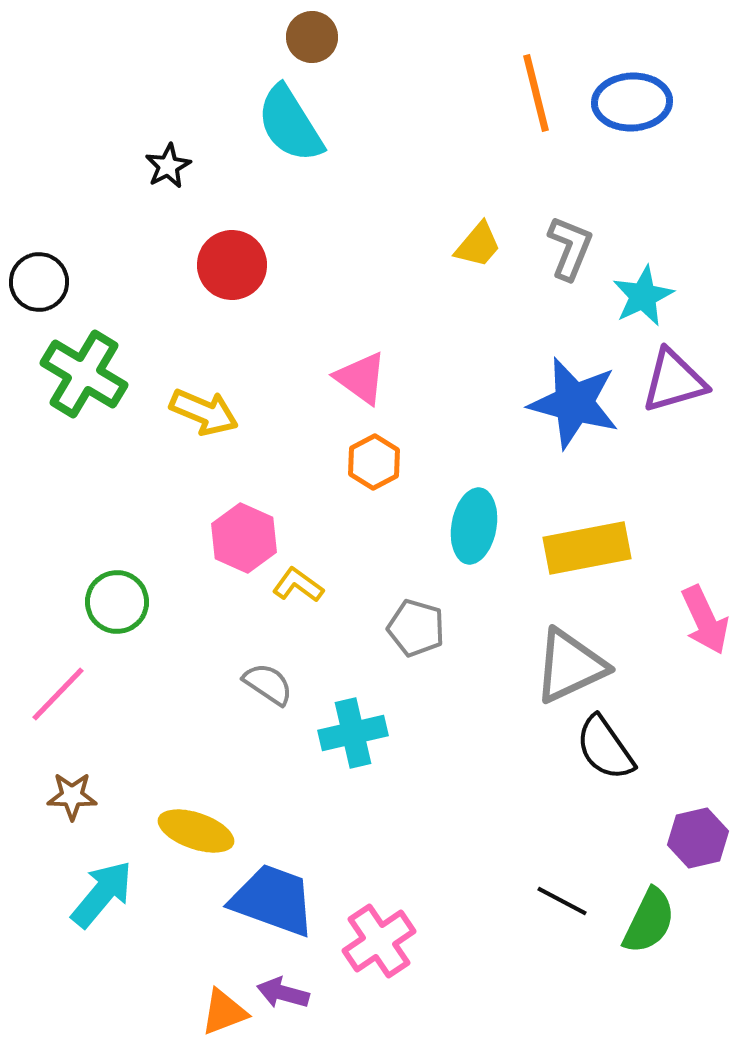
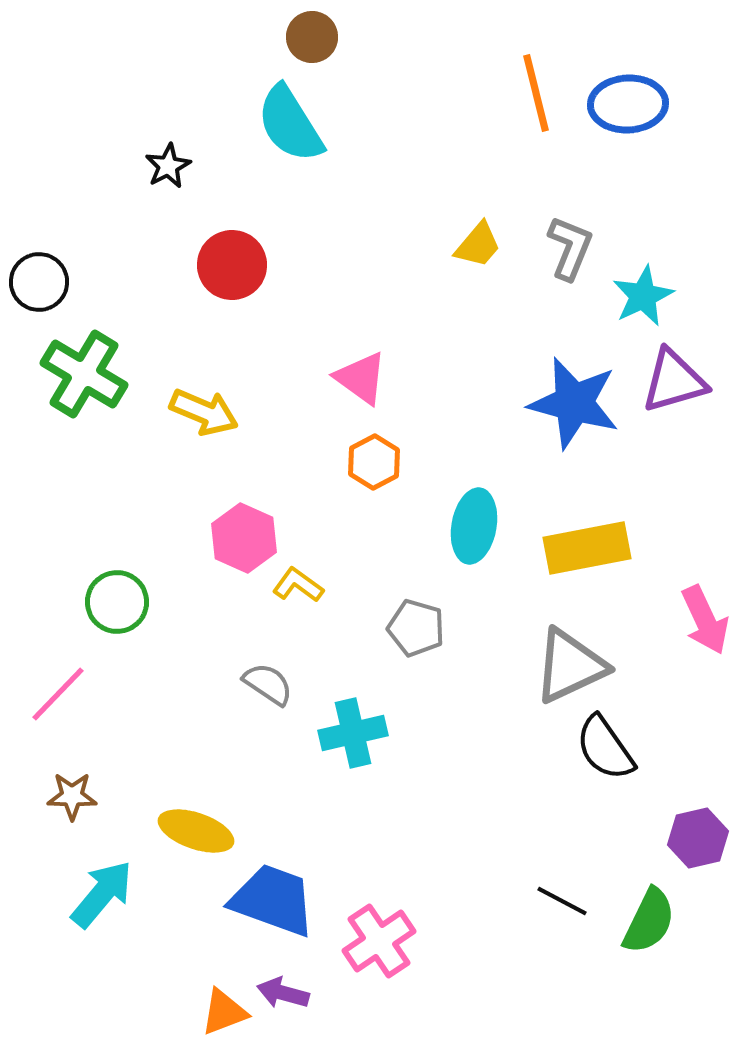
blue ellipse: moved 4 px left, 2 px down
